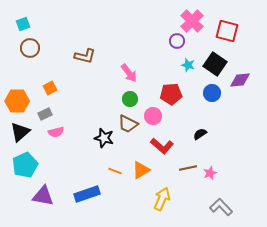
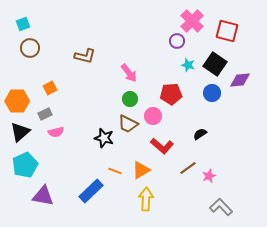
brown line: rotated 24 degrees counterclockwise
pink star: moved 1 px left, 3 px down
blue rectangle: moved 4 px right, 3 px up; rotated 25 degrees counterclockwise
yellow arrow: moved 16 px left; rotated 20 degrees counterclockwise
